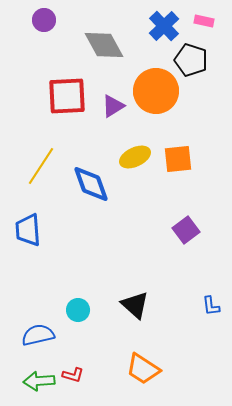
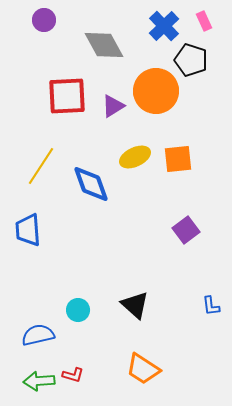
pink rectangle: rotated 54 degrees clockwise
